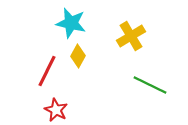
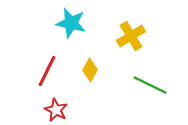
yellow diamond: moved 12 px right, 14 px down
